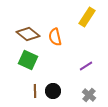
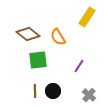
orange semicircle: moved 3 px right; rotated 18 degrees counterclockwise
green square: moved 10 px right; rotated 30 degrees counterclockwise
purple line: moved 7 px left; rotated 24 degrees counterclockwise
